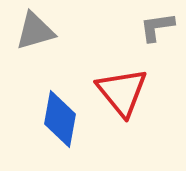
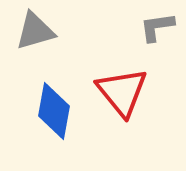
blue diamond: moved 6 px left, 8 px up
